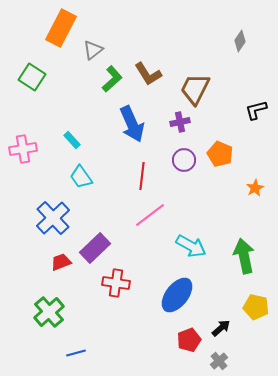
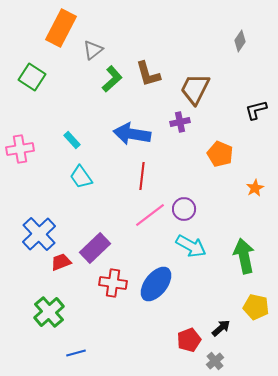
brown L-shape: rotated 16 degrees clockwise
blue arrow: moved 10 px down; rotated 123 degrees clockwise
pink cross: moved 3 px left
purple circle: moved 49 px down
blue cross: moved 14 px left, 16 px down
red cross: moved 3 px left
blue ellipse: moved 21 px left, 11 px up
gray cross: moved 4 px left
